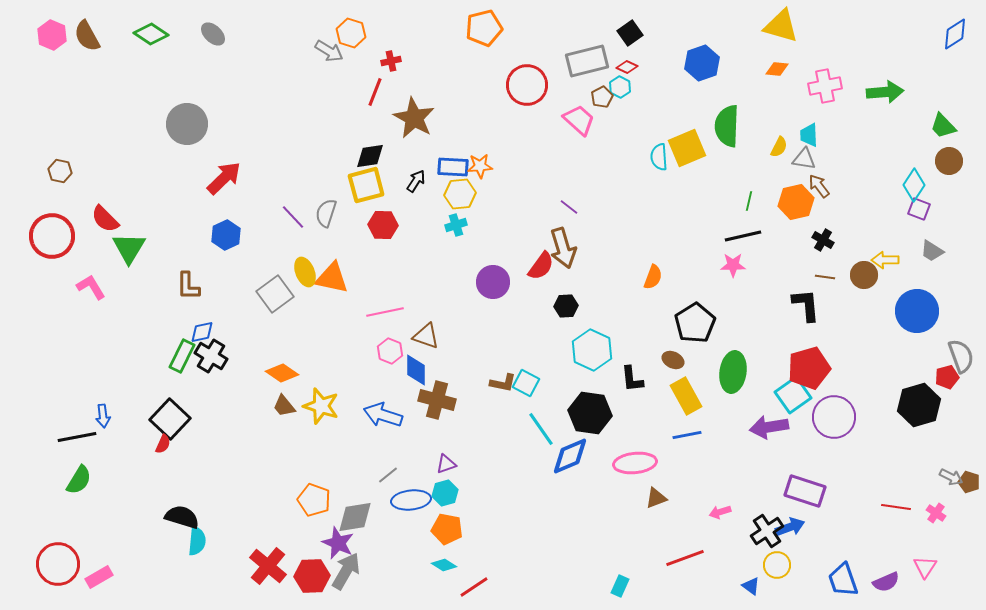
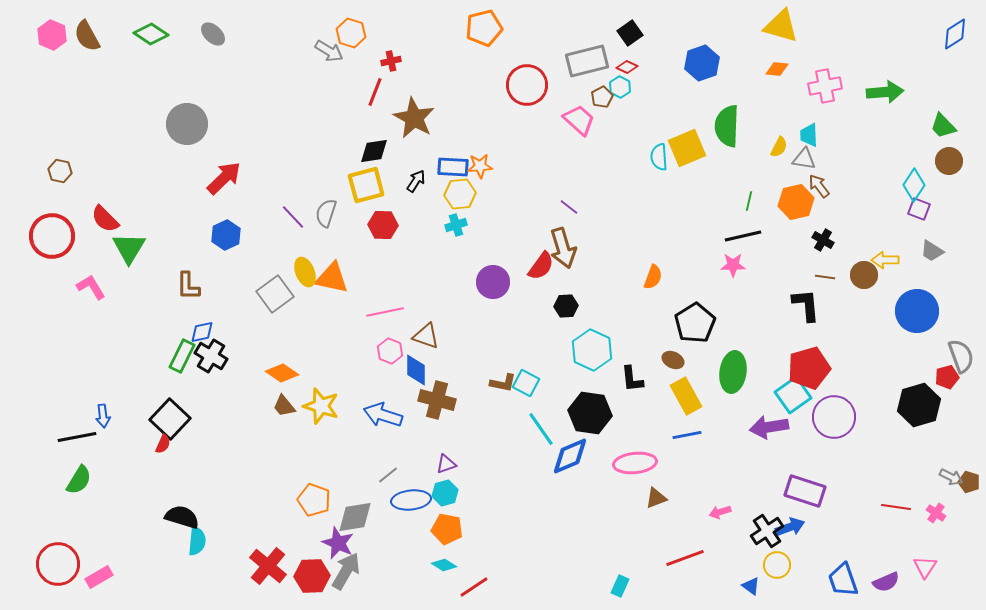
black diamond at (370, 156): moved 4 px right, 5 px up
